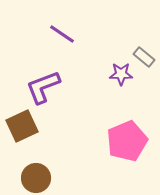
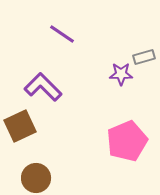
gray rectangle: rotated 55 degrees counterclockwise
purple L-shape: rotated 66 degrees clockwise
brown square: moved 2 px left
